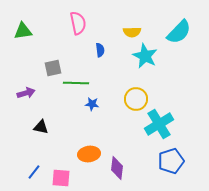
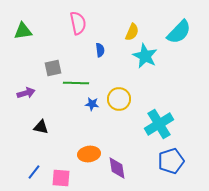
yellow semicircle: rotated 66 degrees counterclockwise
yellow circle: moved 17 px left
purple diamond: rotated 15 degrees counterclockwise
